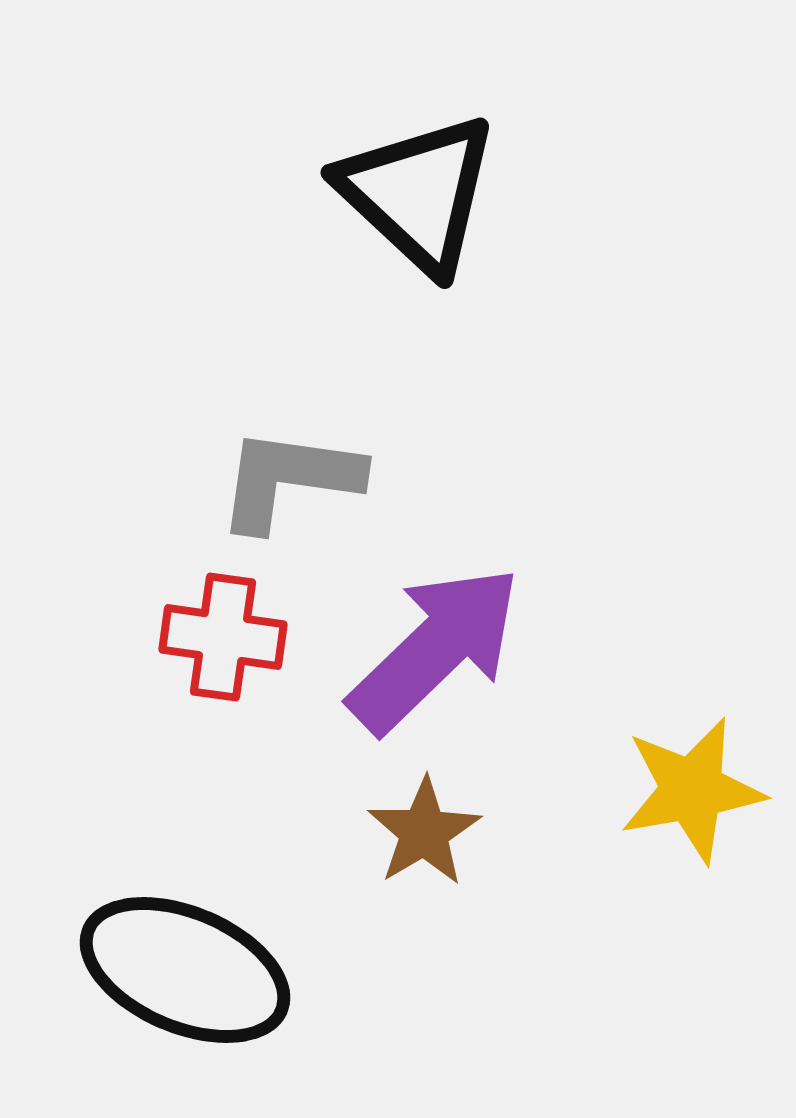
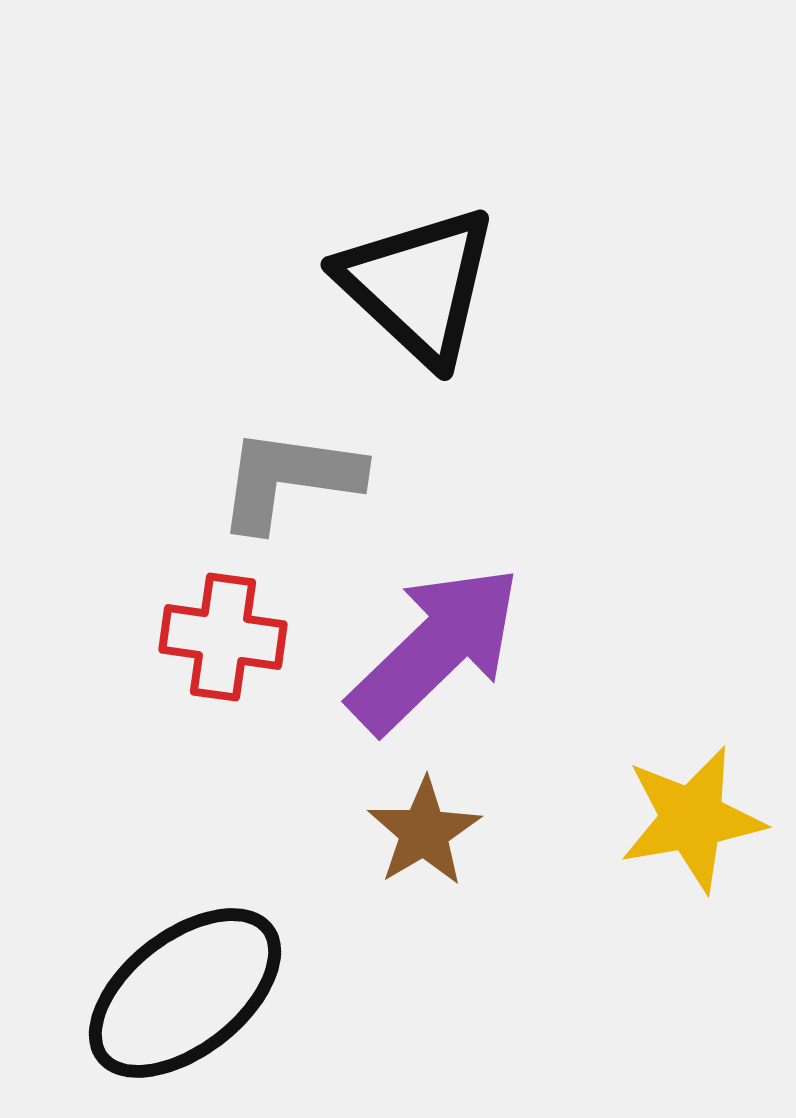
black triangle: moved 92 px down
yellow star: moved 29 px down
black ellipse: moved 23 px down; rotated 61 degrees counterclockwise
